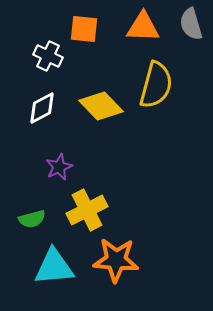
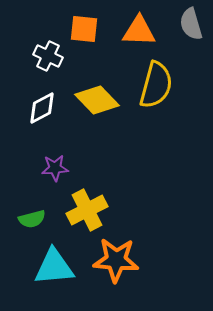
orange triangle: moved 4 px left, 4 px down
yellow diamond: moved 4 px left, 6 px up
purple star: moved 4 px left, 1 px down; rotated 20 degrees clockwise
